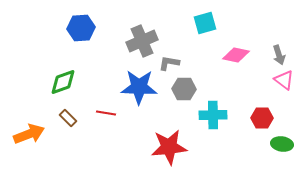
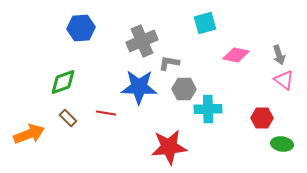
cyan cross: moved 5 px left, 6 px up
